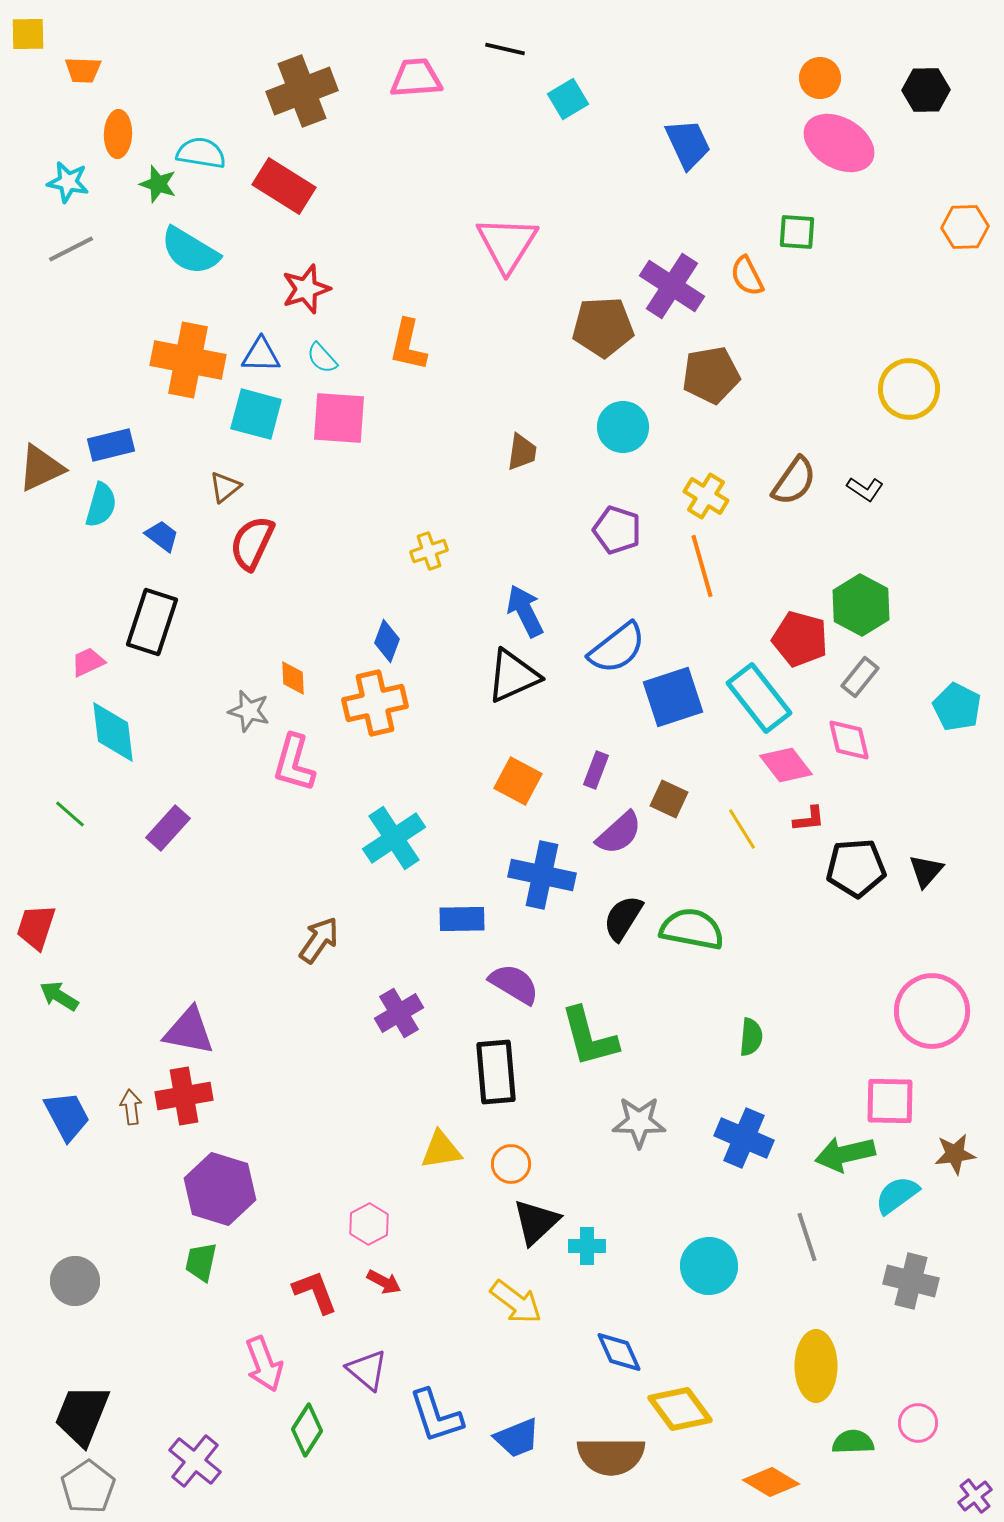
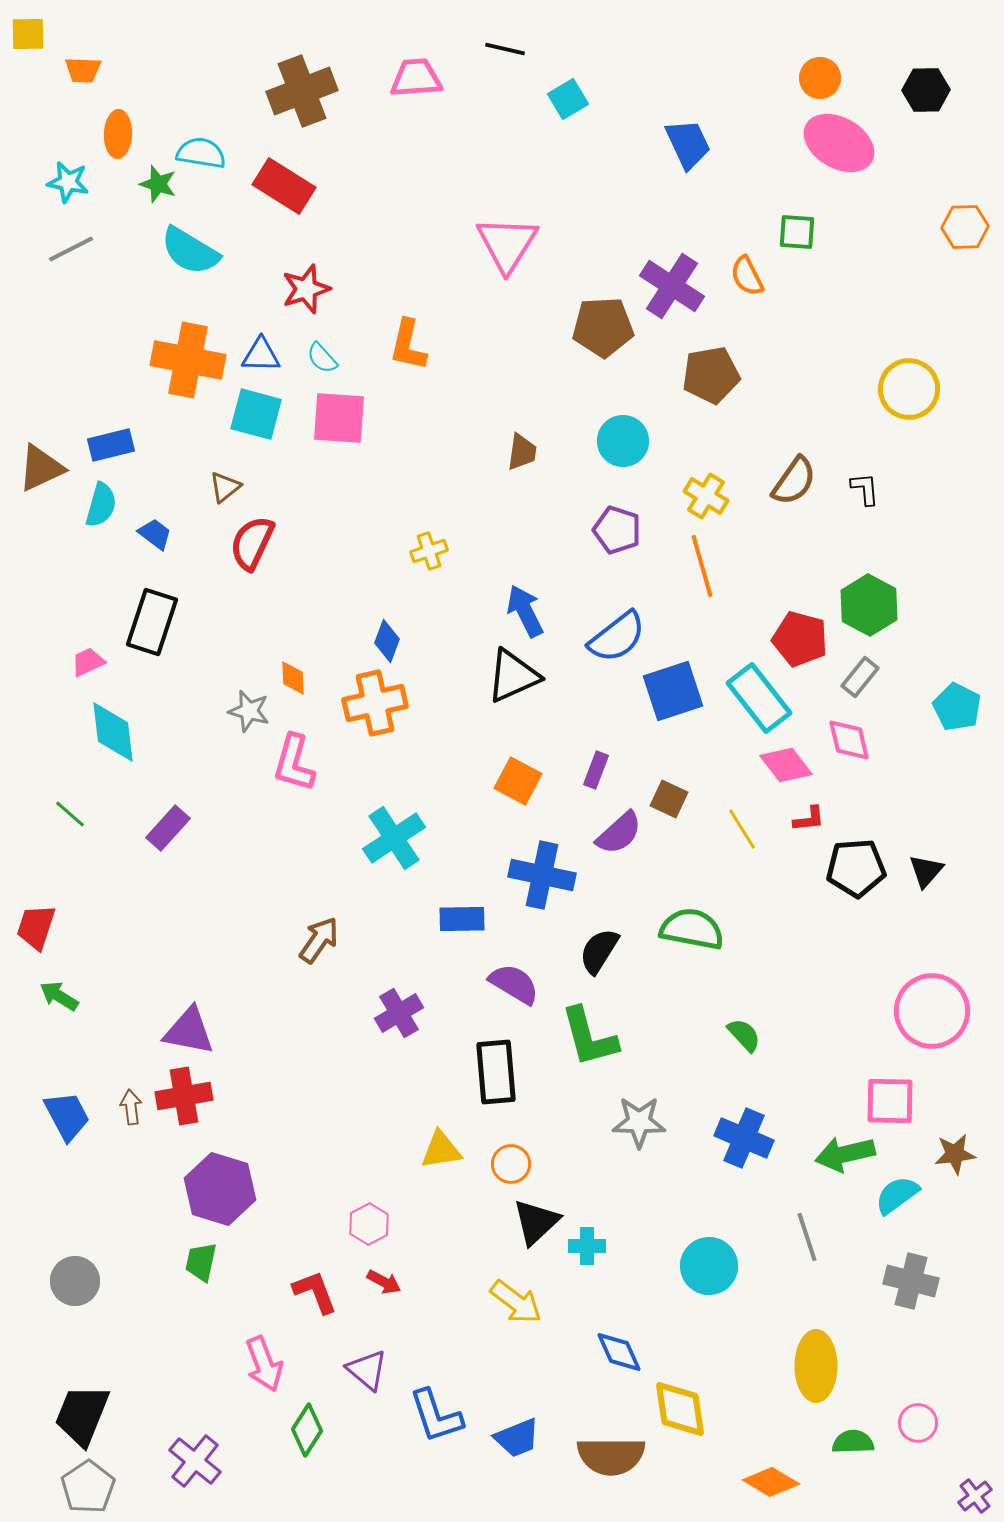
cyan circle at (623, 427): moved 14 px down
black L-shape at (865, 489): rotated 129 degrees counterclockwise
blue trapezoid at (162, 536): moved 7 px left, 2 px up
green hexagon at (861, 605): moved 8 px right
blue semicircle at (617, 648): moved 11 px up
blue square at (673, 697): moved 6 px up
black semicircle at (623, 918): moved 24 px left, 33 px down
green semicircle at (751, 1037): moved 7 px left, 2 px up; rotated 48 degrees counterclockwise
yellow diamond at (680, 1409): rotated 28 degrees clockwise
